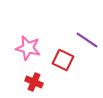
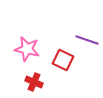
purple line: rotated 15 degrees counterclockwise
pink star: moved 1 px left, 1 px down
